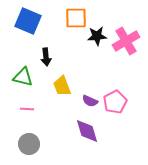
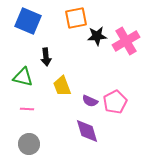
orange square: rotated 10 degrees counterclockwise
